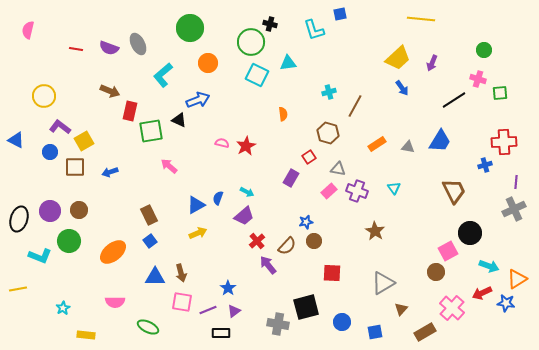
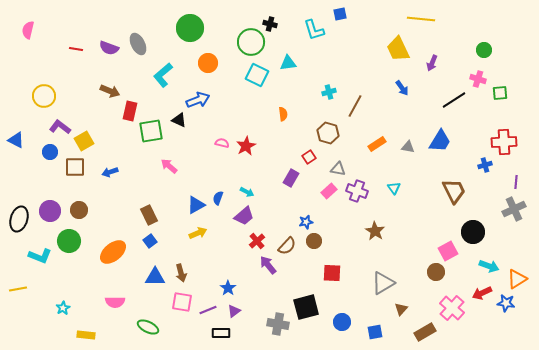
yellow trapezoid at (398, 58): moved 9 px up; rotated 108 degrees clockwise
black circle at (470, 233): moved 3 px right, 1 px up
